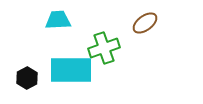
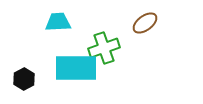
cyan trapezoid: moved 2 px down
cyan rectangle: moved 5 px right, 2 px up
black hexagon: moved 3 px left, 1 px down
